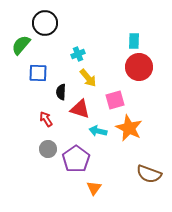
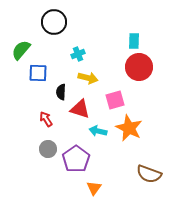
black circle: moved 9 px right, 1 px up
green semicircle: moved 5 px down
yellow arrow: rotated 36 degrees counterclockwise
